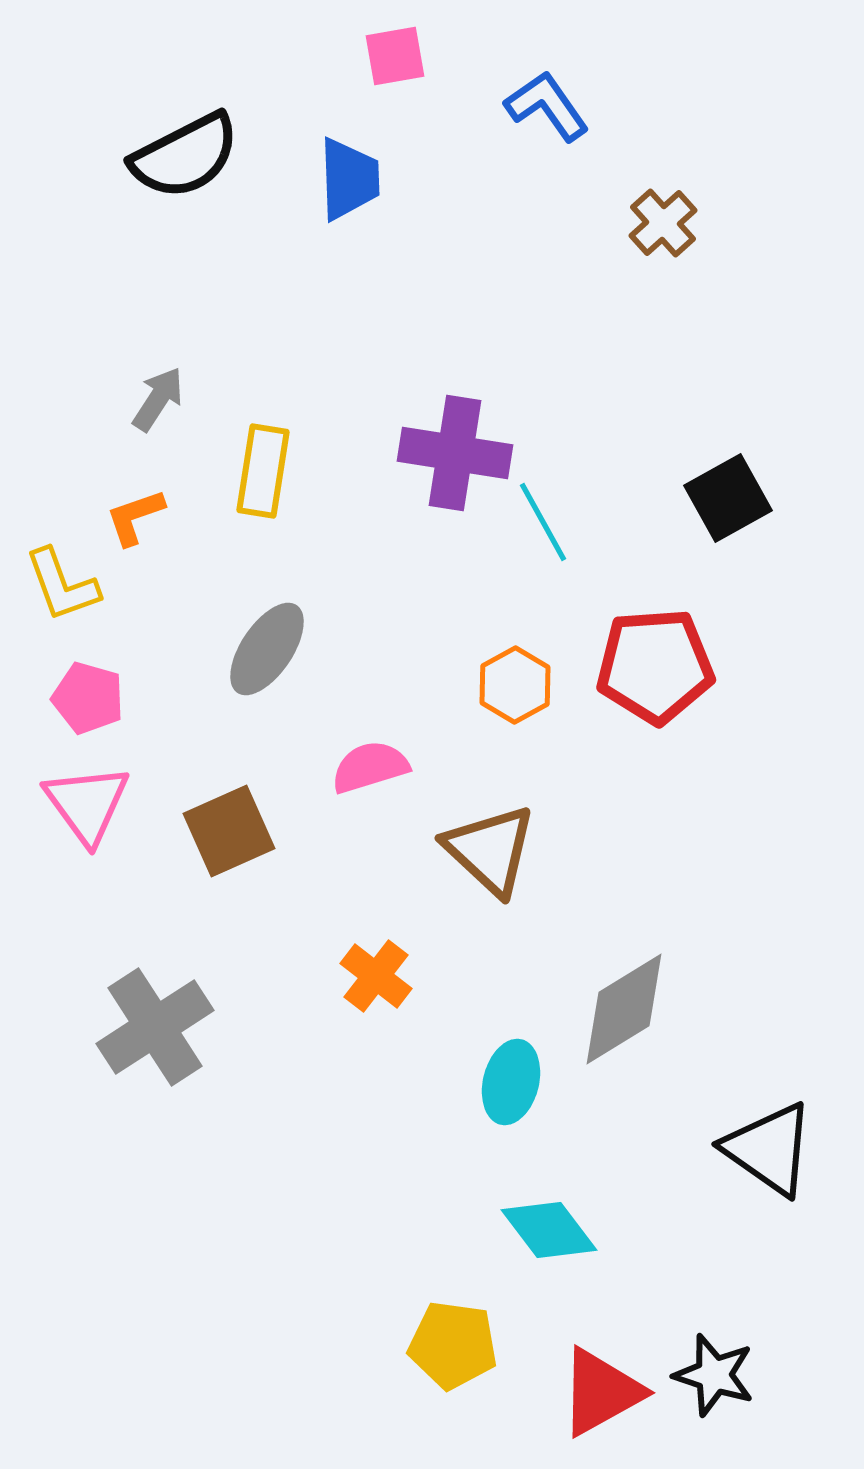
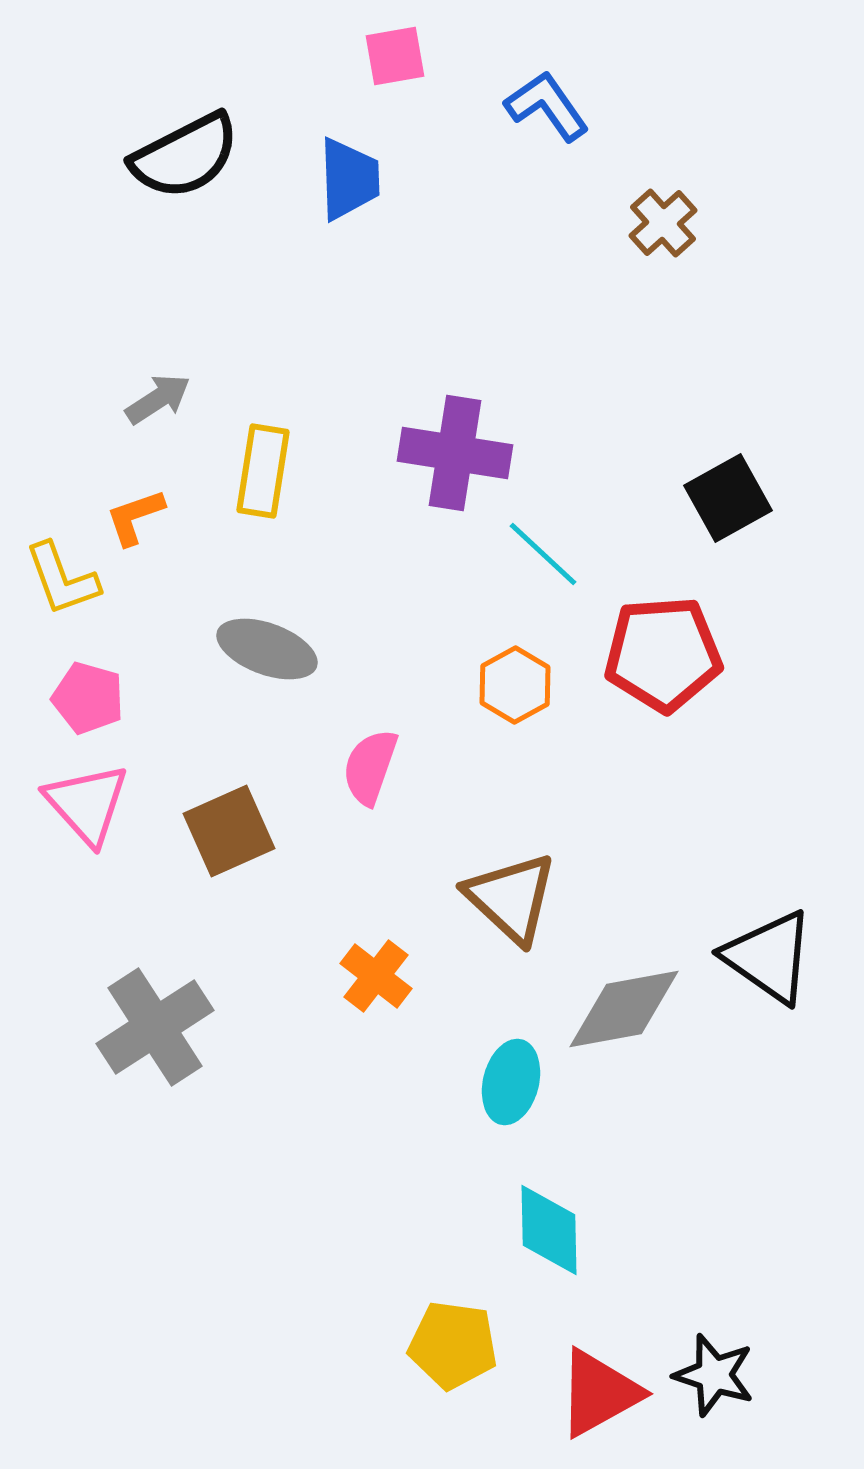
gray arrow: rotated 24 degrees clockwise
cyan line: moved 32 px down; rotated 18 degrees counterclockwise
yellow L-shape: moved 6 px up
gray ellipse: rotated 76 degrees clockwise
red pentagon: moved 8 px right, 12 px up
pink semicircle: rotated 54 degrees counterclockwise
pink triangle: rotated 6 degrees counterclockwise
brown triangle: moved 21 px right, 48 px down
gray diamond: rotated 21 degrees clockwise
black triangle: moved 192 px up
cyan diamond: rotated 36 degrees clockwise
red triangle: moved 2 px left, 1 px down
